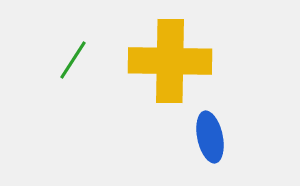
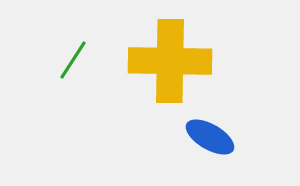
blue ellipse: rotated 48 degrees counterclockwise
